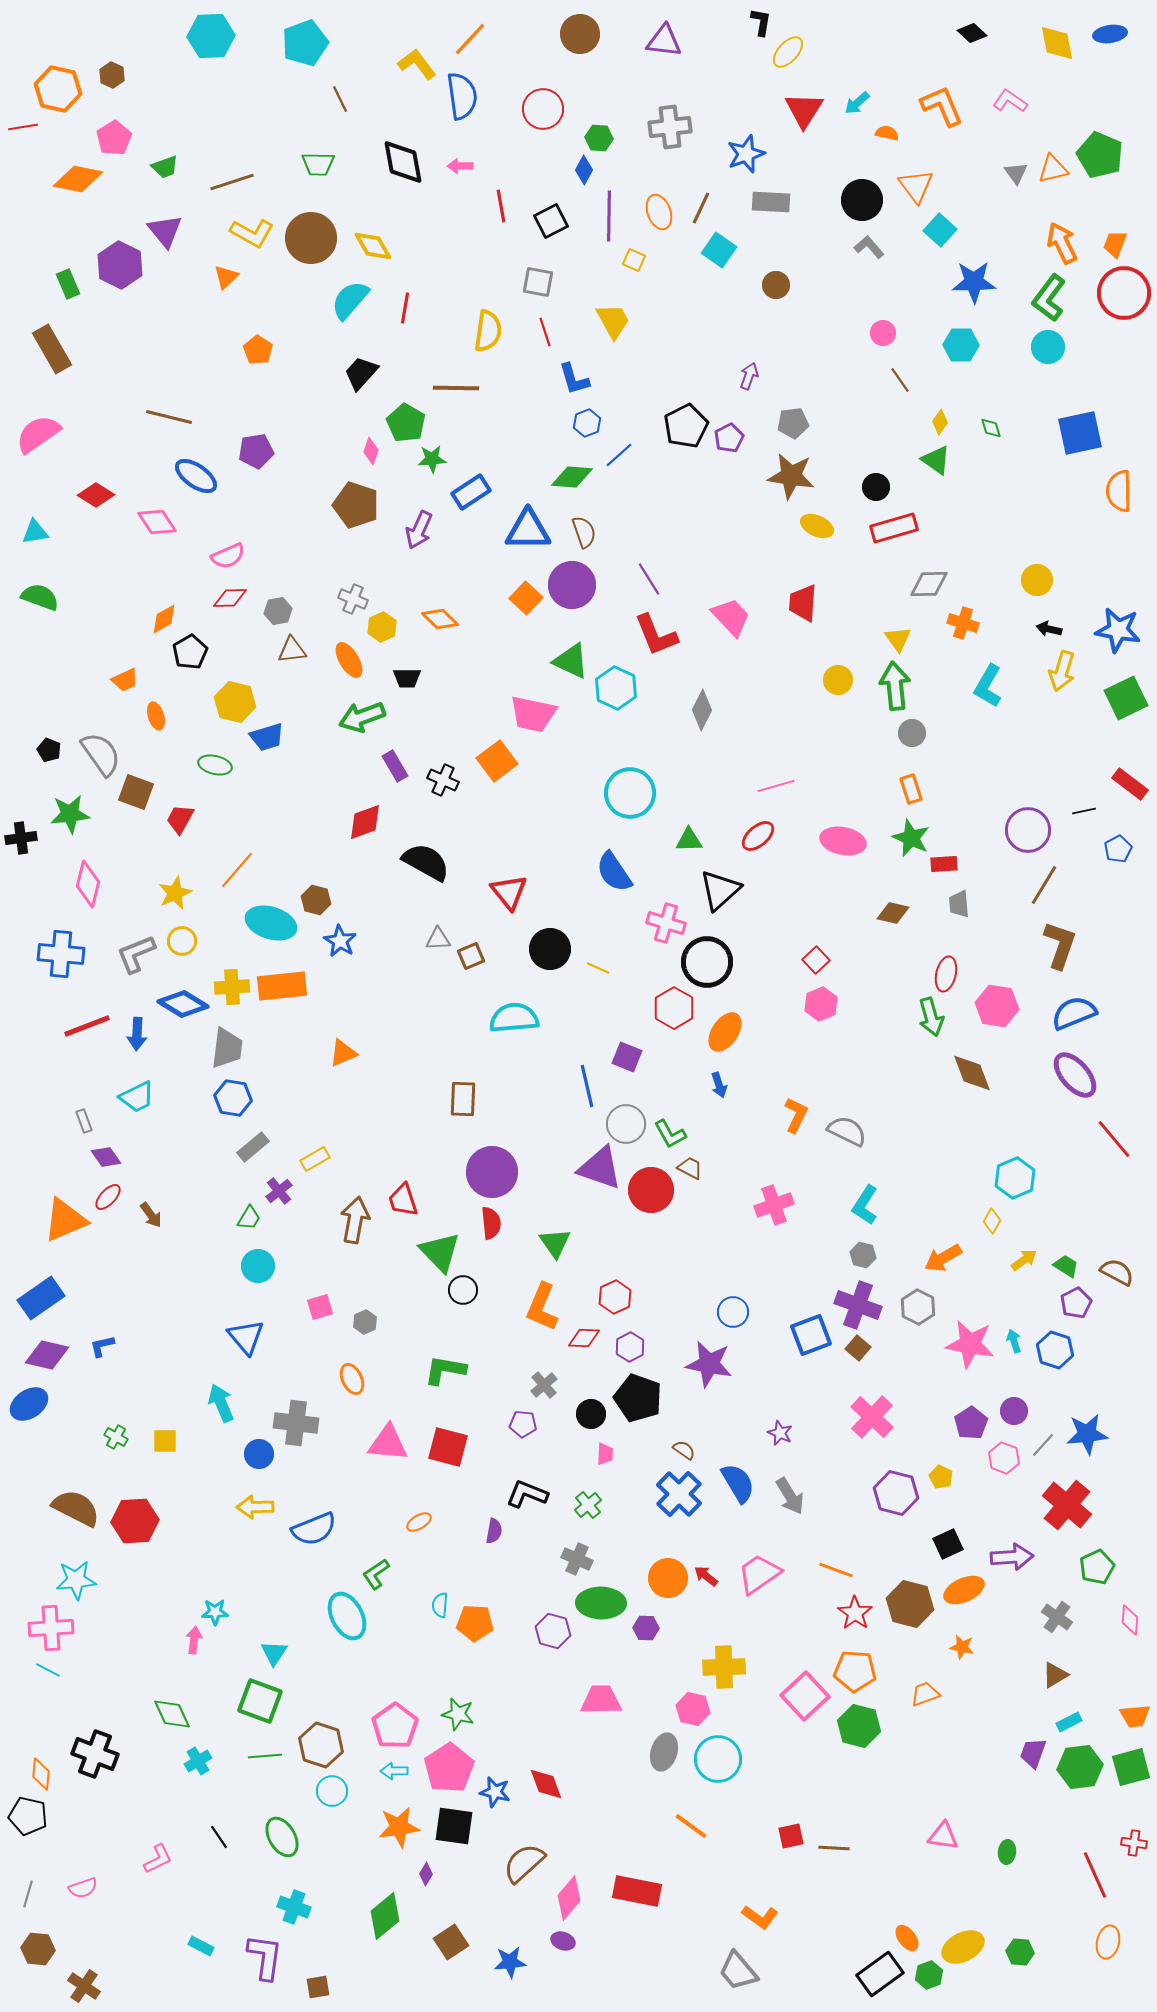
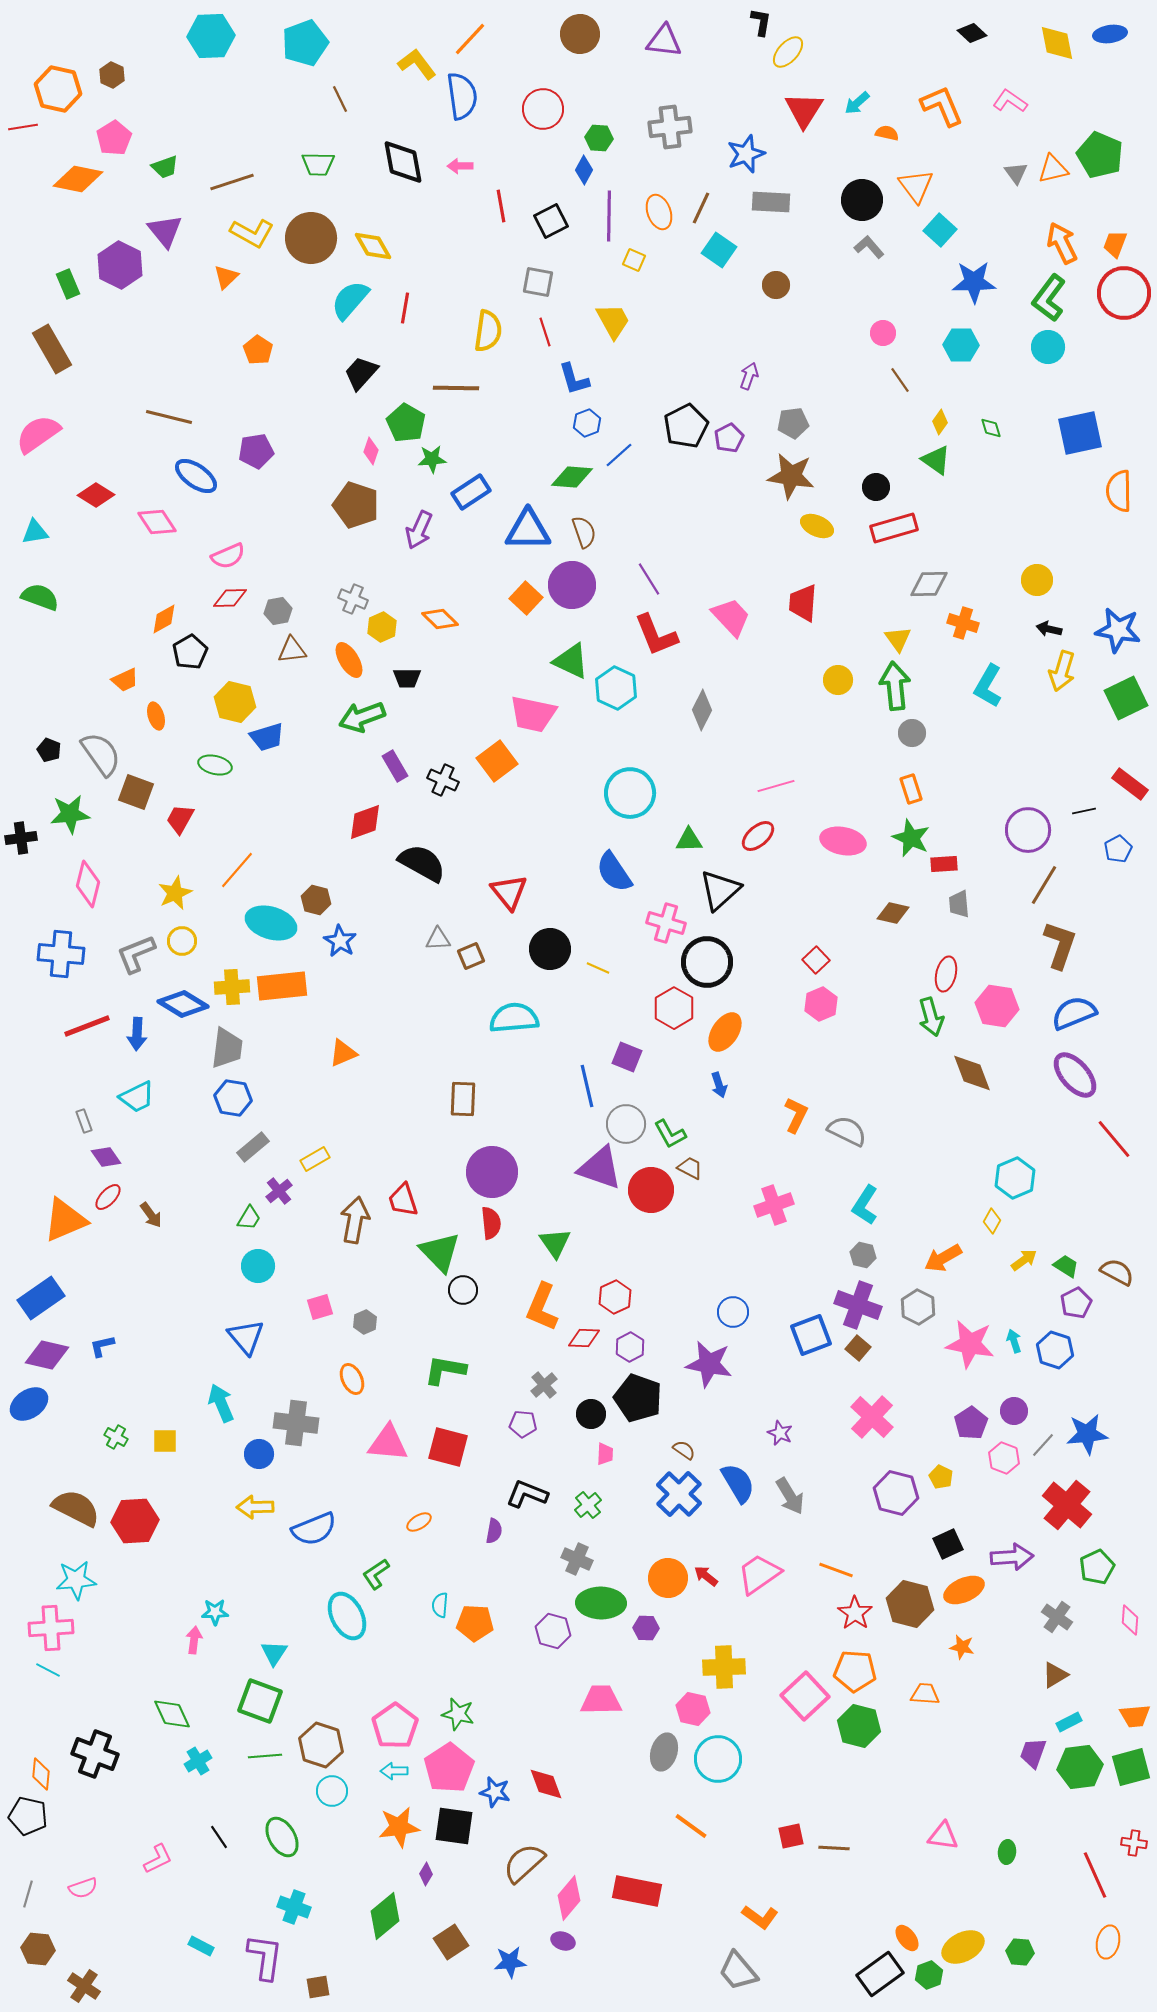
black semicircle at (426, 862): moved 4 px left, 1 px down
orange trapezoid at (925, 1694): rotated 24 degrees clockwise
